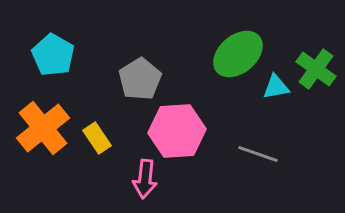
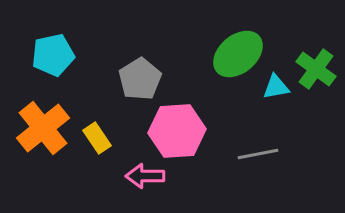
cyan pentagon: rotated 30 degrees clockwise
gray line: rotated 30 degrees counterclockwise
pink arrow: moved 3 px up; rotated 84 degrees clockwise
